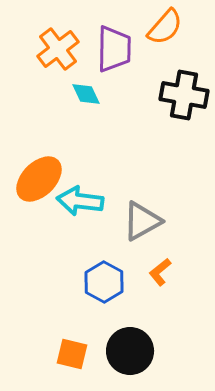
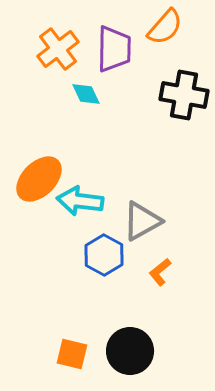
blue hexagon: moved 27 px up
